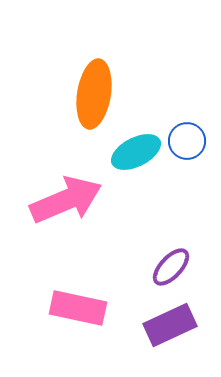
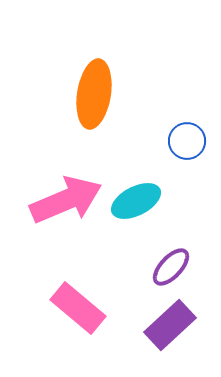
cyan ellipse: moved 49 px down
pink rectangle: rotated 28 degrees clockwise
purple rectangle: rotated 18 degrees counterclockwise
